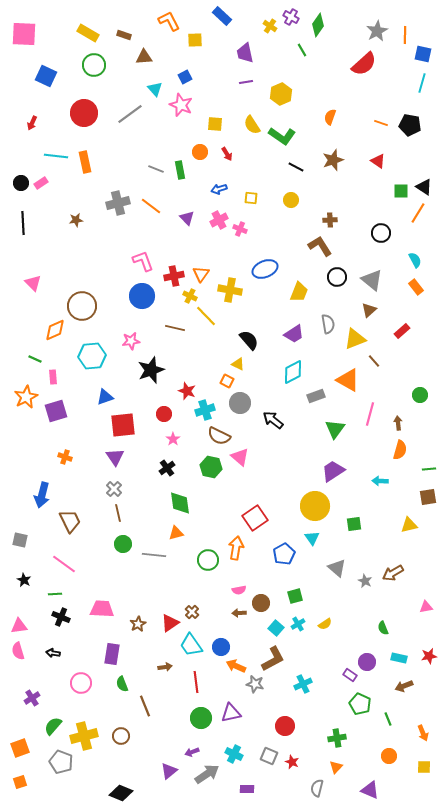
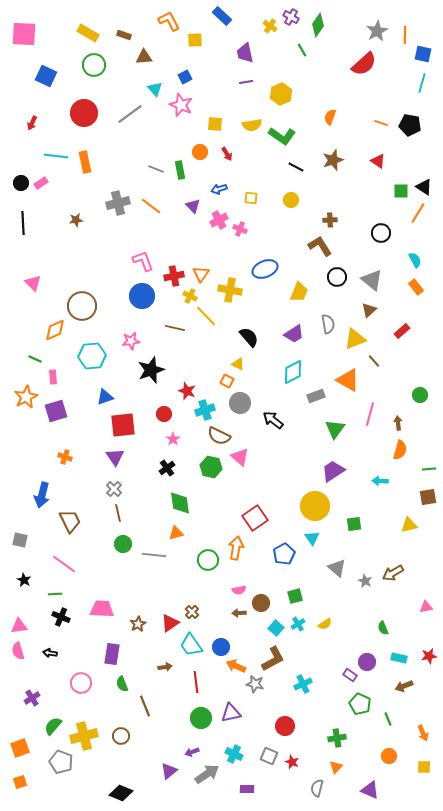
yellow semicircle at (252, 125): rotated 66 degrees counterclockwise
purple triangle at (187, 218): moved 6 px right, 12 px up
black semicircle at (249, 340): moved 3 px up
black arrow at (53, 653): moved 3 px left
